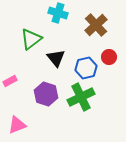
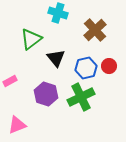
brown cross: moved 1 px left, 5 px down
red circle: moved 9 px down
